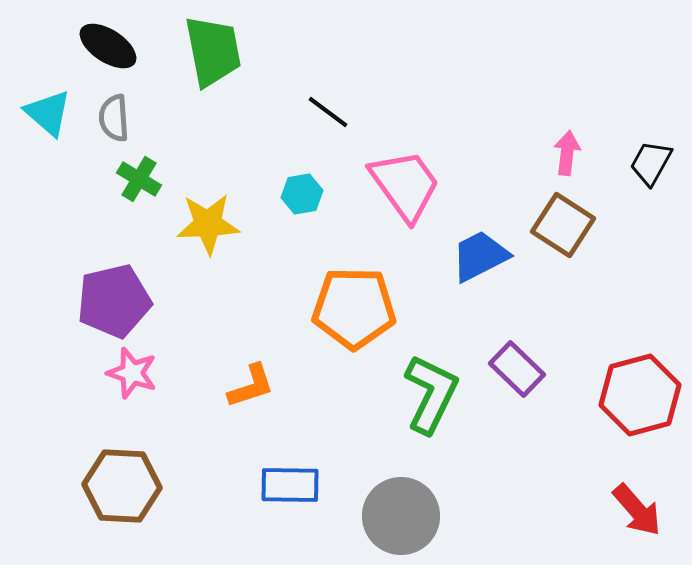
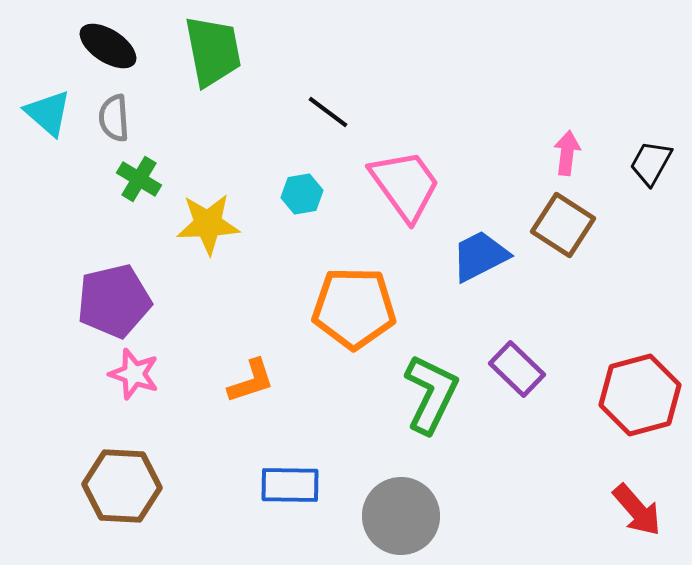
pink star: moved 2 px right, 1 px down
orange L-shape: moved 5 px up
